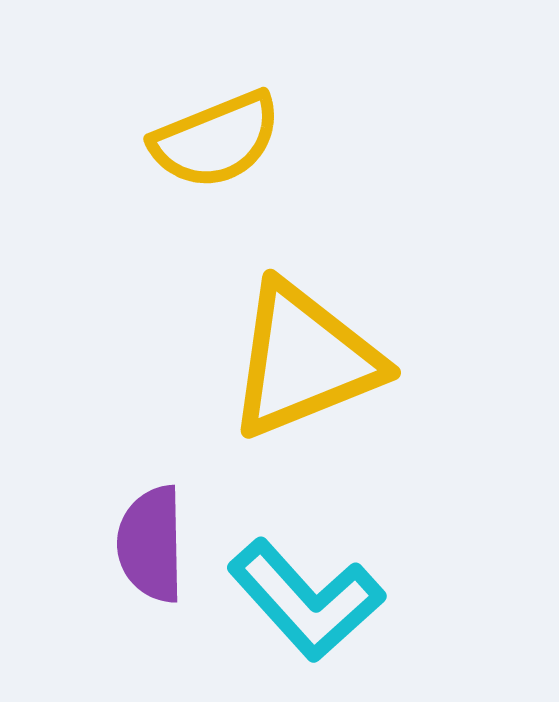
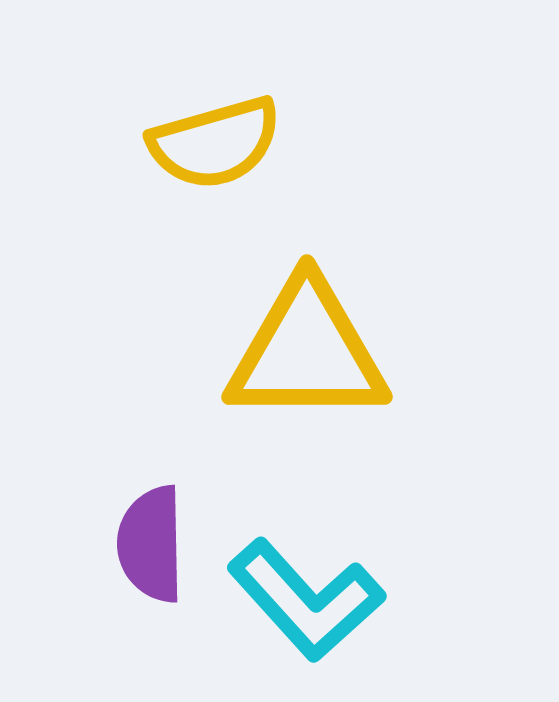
yellow semicircle: moved 1 px left, 3 px down; rotated 6 degrees clockwise
yellow triangle: moved 3 px right, 8 px up; rotated 22 degrees clockwise
